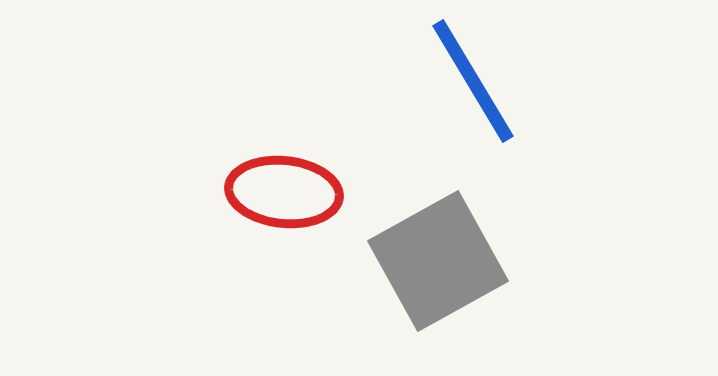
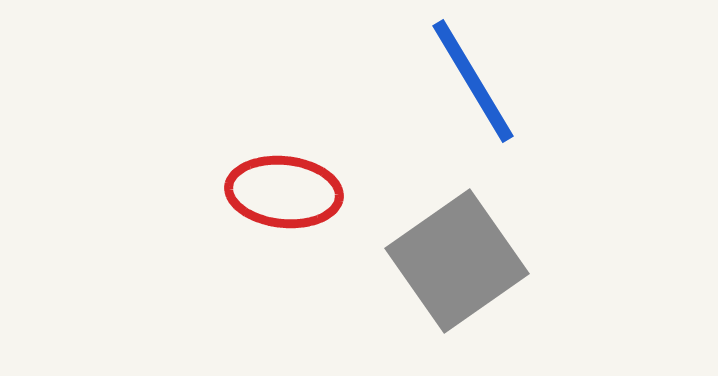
gray square: moved 19 px right; rotated 6 degrees counterclockwise
